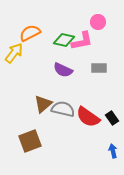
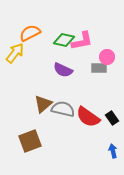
pink circle: moved 9 px right, 35 px down
yellow arrow: moved 1 px right
